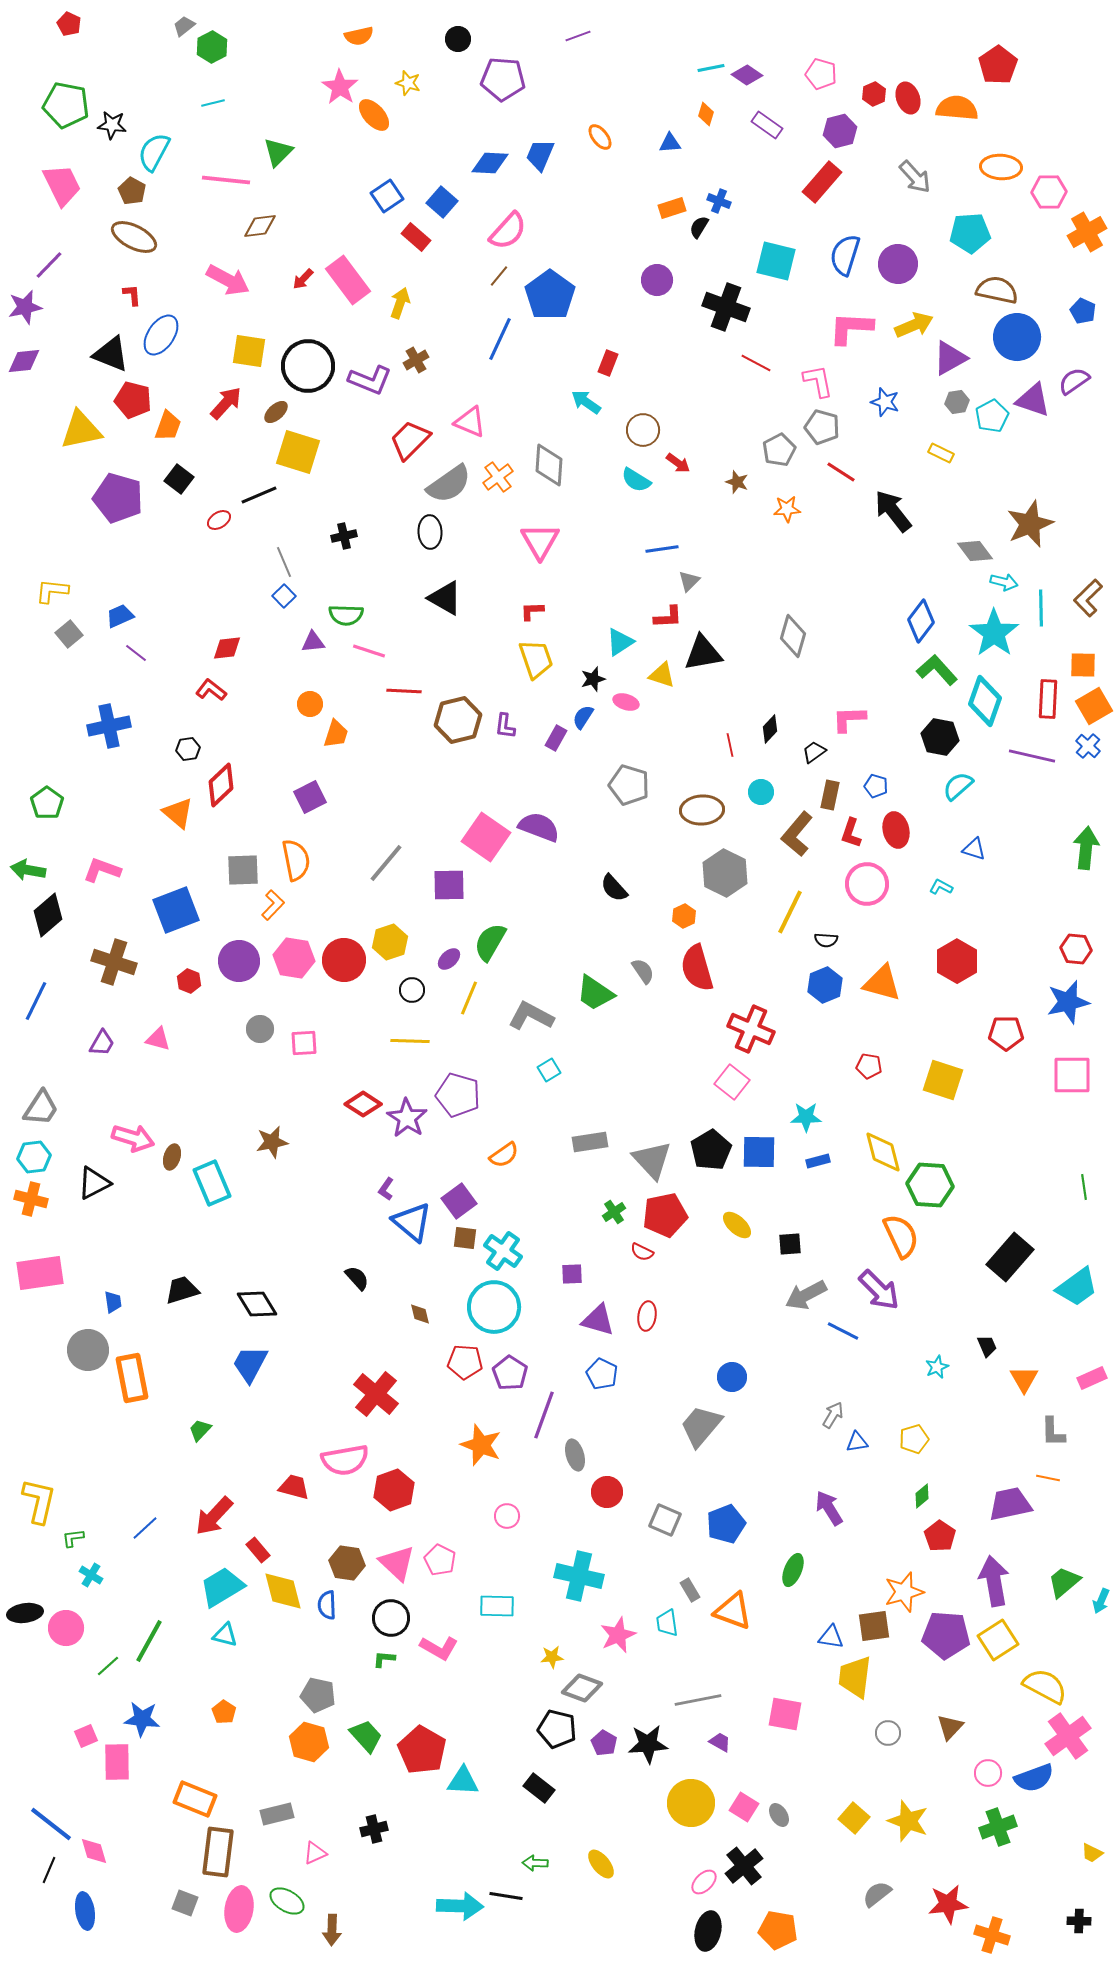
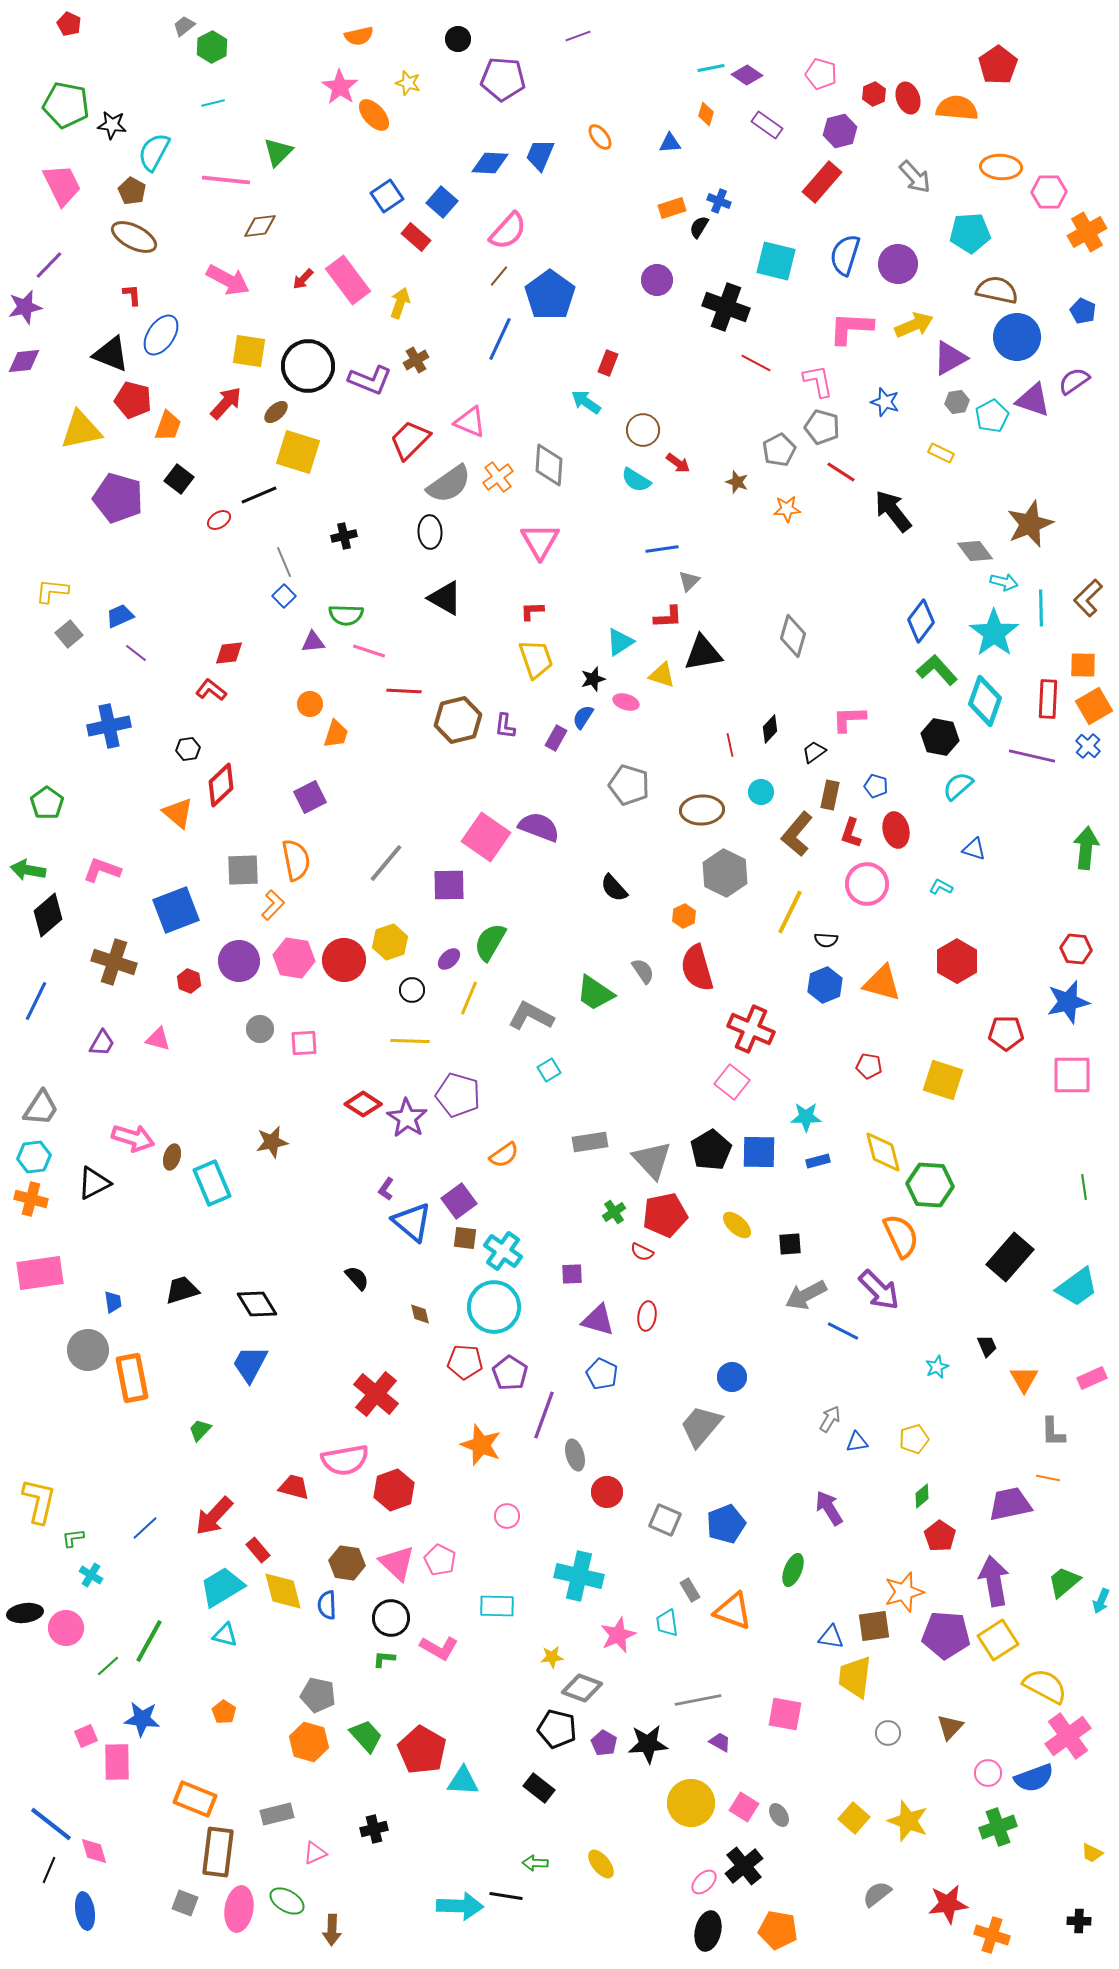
red diamond at (227, 648): moved 2 px right, 5 px down
gray arrow at (833, 1415): moved 3 px left, 4 px down
